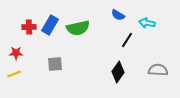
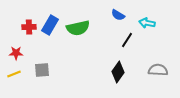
gray square: moved 13 px left, 6 px down
